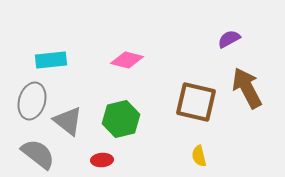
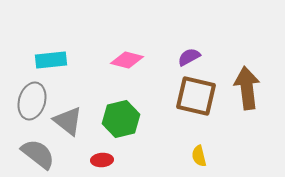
purple semicircle: moved 40 px left, 18 px down
brown arrow: rotated 21 degrees clockwise
brown square: moved 6 px up
